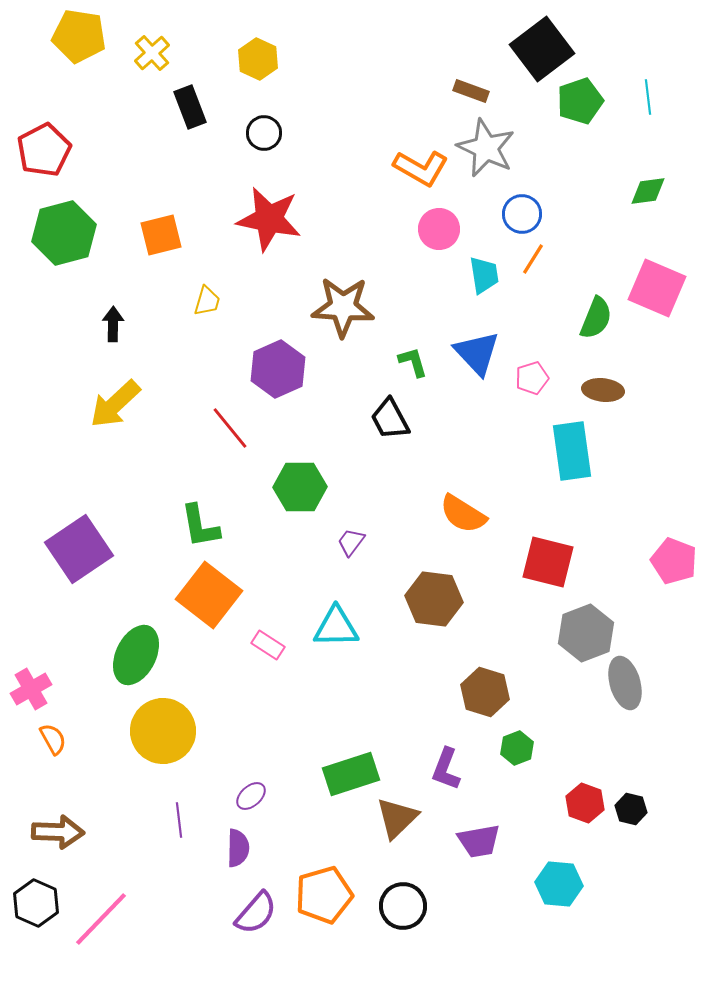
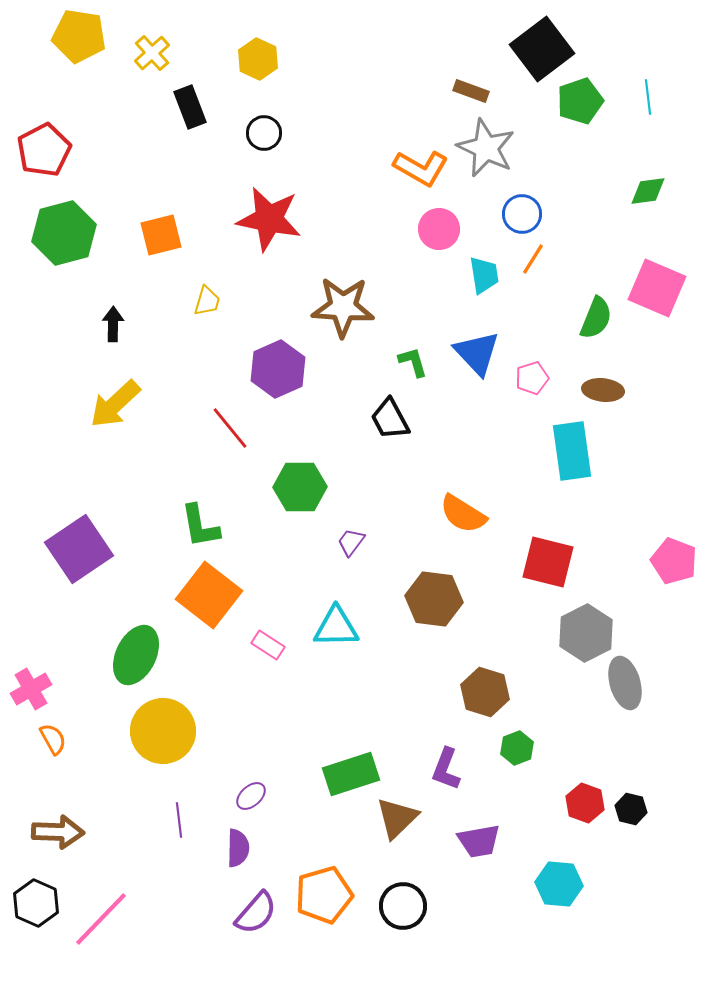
gray hexagon at (586, 633): rotated 6 degrees counterclockwise
